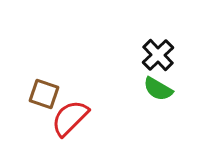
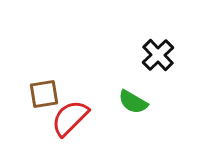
green semicircle: moved 25 px left, 13 px down
brown square: rotated 28 degrees counterclockwise
